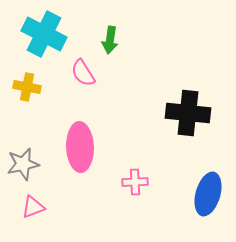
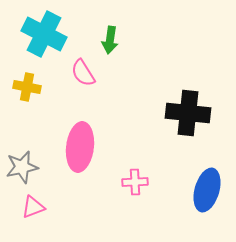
pink ellipse: rotated 9 degrees clockwise
gray star: moved 1 px left, 3 px down
blue ellipse: moved 1 px left, 4 px up
